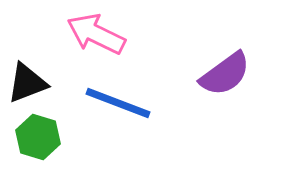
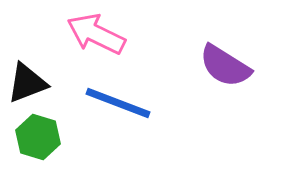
purple semicircle: moved 8 px up; rotated 68 degrees clockwise
